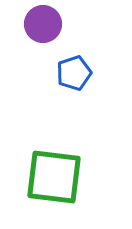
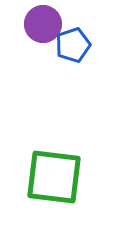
blue pentagon: moved 1 px left, 28 px up
